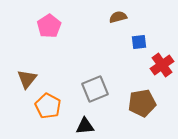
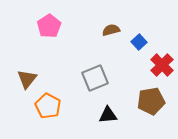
brown semicircle: moved 7 px left, 13 px down
blue square: rotated 35 degrees counterclockwise
red cross: rotated 10 degrees counterclockwise
gray square: moved 11 px up
brown pentagon: moved 9 px right, 2 px up
black triangle: moved 23 px right, 11 px up
